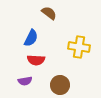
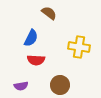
purple semicircle: moved 4 px left, 5 px down
